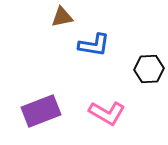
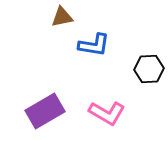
purple rectangle: moved 4 px right; rotated 9 degrees counterclockwise
